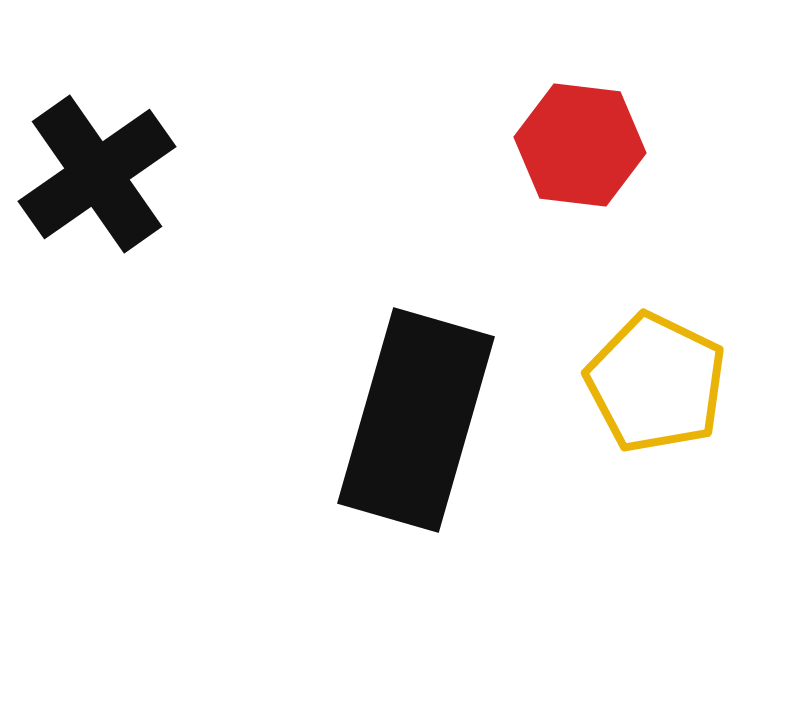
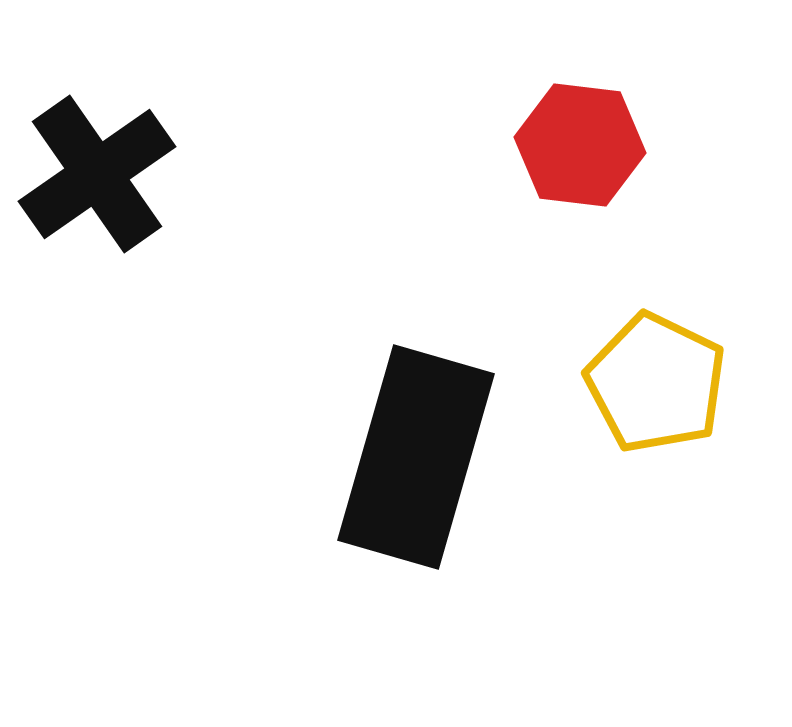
black rectangle: moved 37 px down
